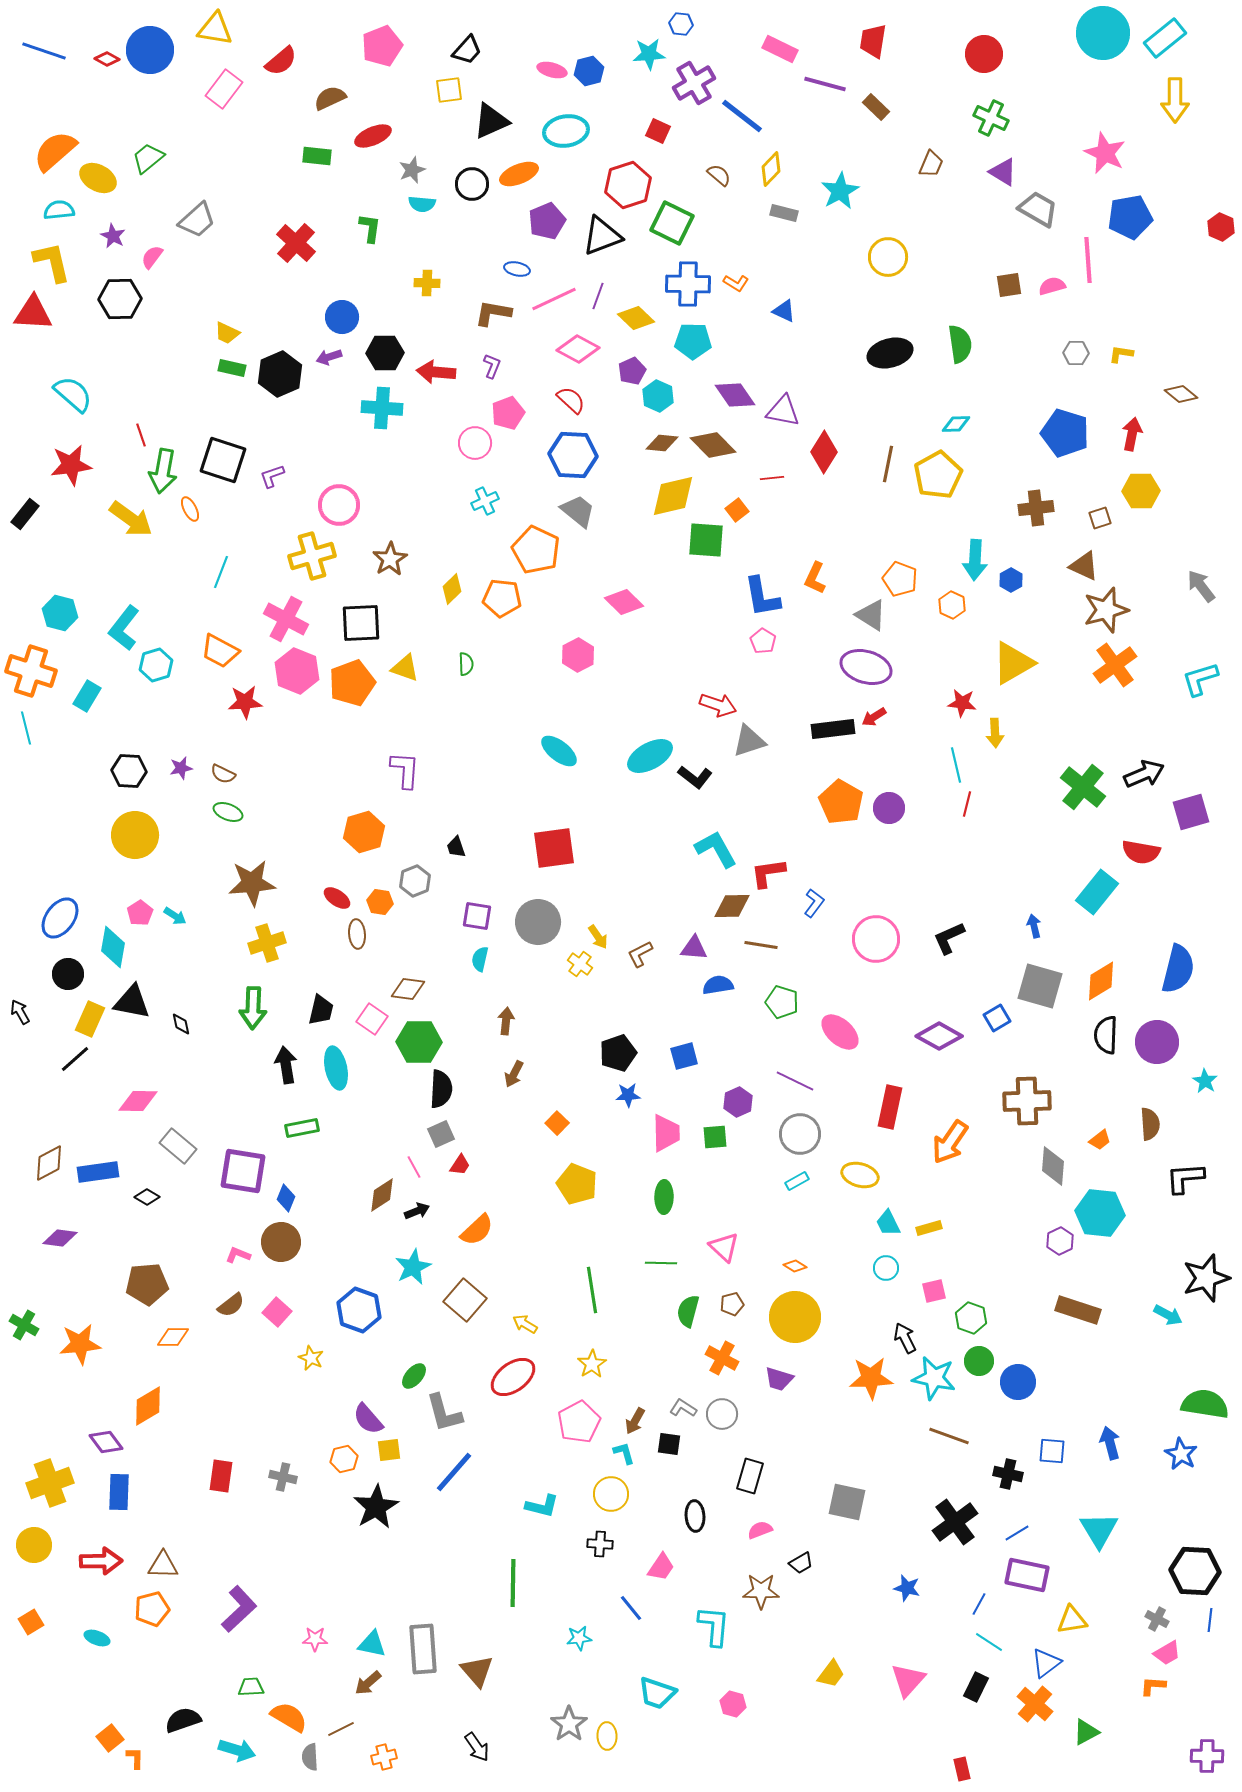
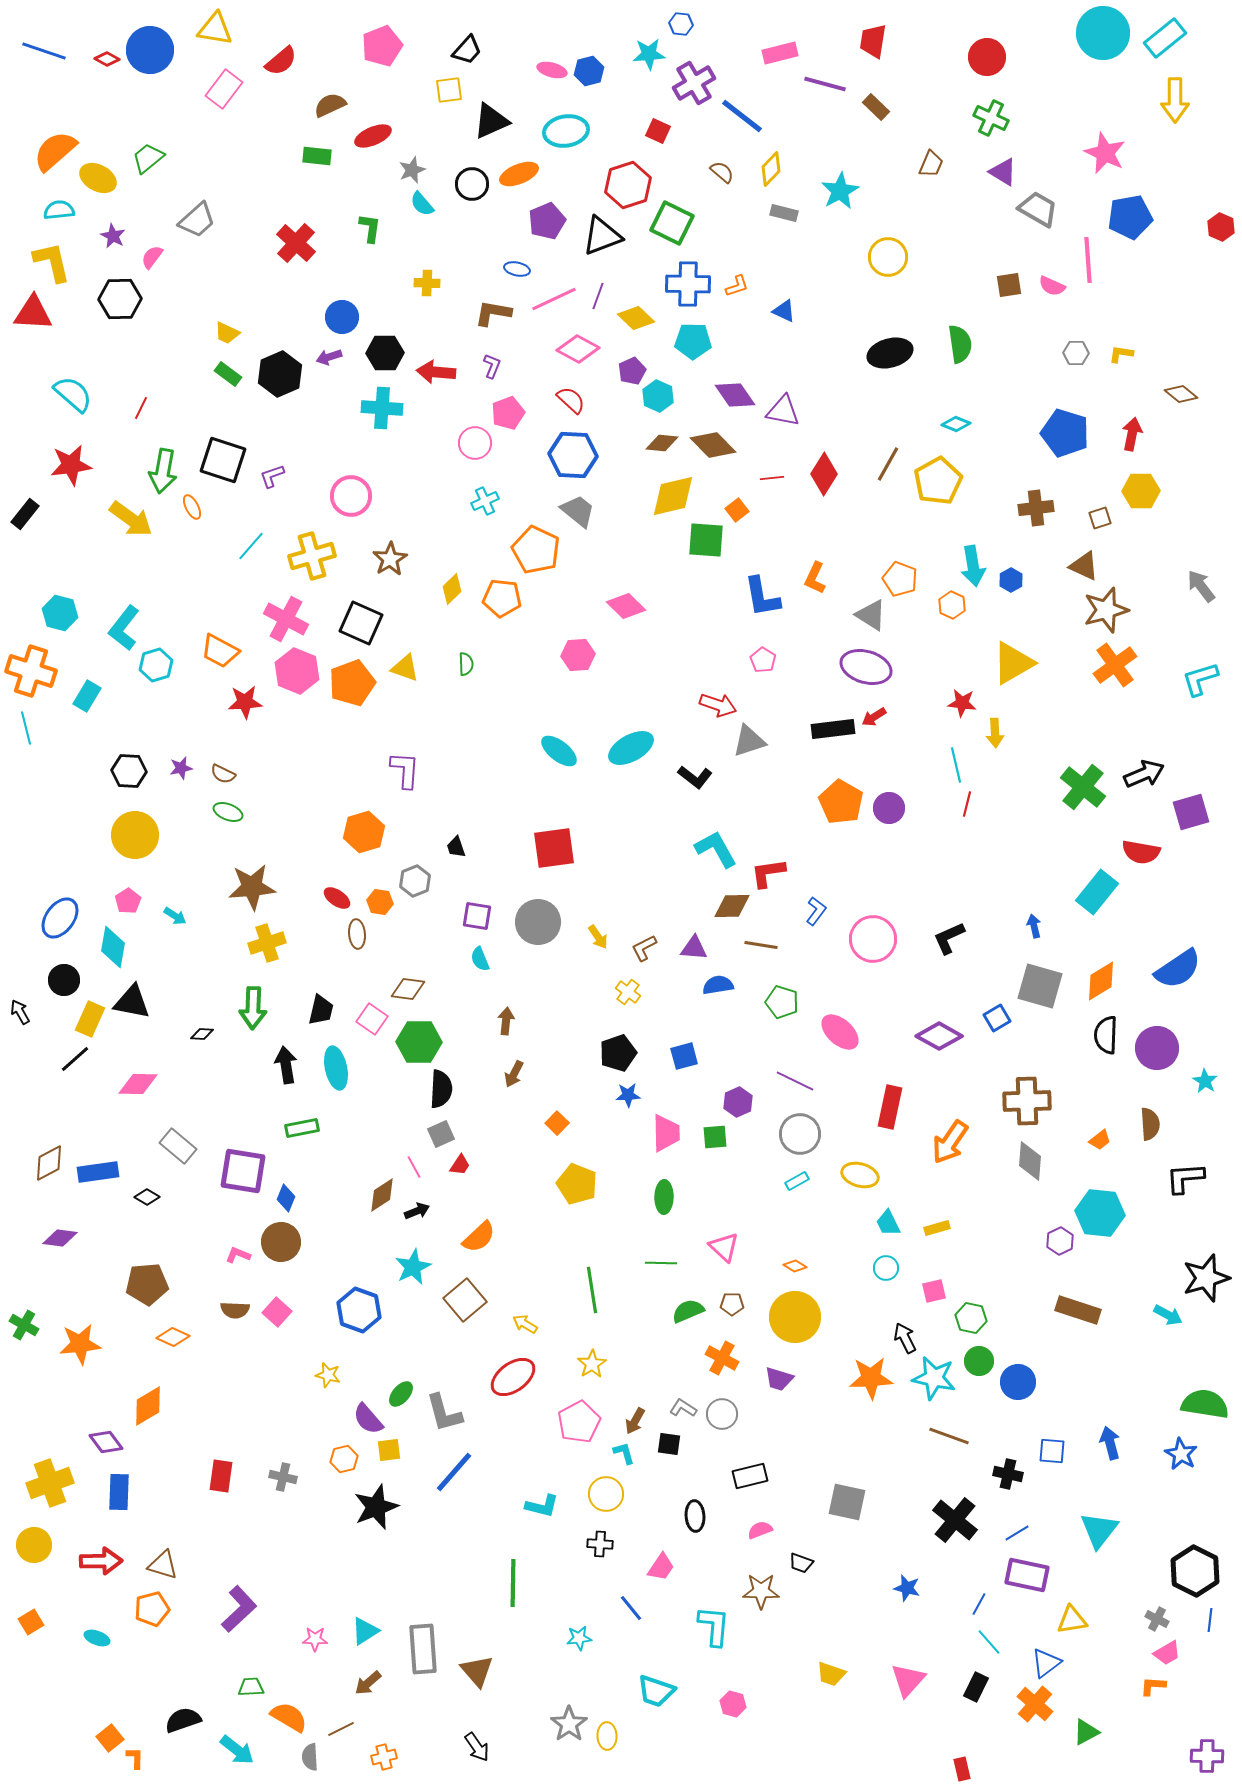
pink rectangle at (780, 49): moved 4 px down; rotated 40 degrees counterclockwise
red circle at (984, 54): moved 3 px right, 3 px down
brown semicircle at (330, 98): moved 7 px down
brown semicircle at (719, 175): moved 3 px right, 3 px up
cyan semicircle at (422, 204): rotated 44 degrees clockwise
orange L-shape at (736, 283): moved 1 px right, 3 px down; rotated 50 degrees counterclockwise
pink semicircle at (1052, 286): rotated 140 degrees counterclockwise
green rectangle at (232, 368): moved 4 px left, 6 px down; rotated 24 degrees clockwise
cyan diamond at (956, 424): rotated 24 degrees clockwise
red line at (141, 435): moved 27 px up; rotated 45 degrees clockwise
red diamond at (824, 452): moved 22 px down
brown line at (888, 464): rotated 18 degrees clockwise
yellow pentagon at (938, 475): moved 6 px down
pink circle at (339, 505): moved 12 px right, 9 px up
orange ellipse at (190, 509): moved 2 px right, 2 px up
cyan arrow at (975, 560): moved 2 px left, 6 px down; rotated 12 degrees counterclockwise
cyan line at (221, 572): moved 30 px right, 26 px up; rotated 20 degrees clockwise
pink diamond at (624, 602): moved 2 px right, 4 px down
black square at (361, 623): rotated 27 degrees clockwise
pink pentagon at (763, 641): moved 19 px down
pink hexagon at (578, 655): rotated 24 degrees clockwise
cyan ellipse at (650, 756): moved 19 px left, 8 px up
brown star at (252, 883): moved 4 px down
blue L-shape at (814, 903): moved 2 px right, 8 px down
pink pentagon at (140, 913): moved 12 px left, 12 px up
pink circle at (876, 939): moved 3 px left
brown L-shape at (640, 954): moved 4 px right, 6 px up
cyan semicircle at (480, 959): rotated 35 degrees counterclockwise
yellow cross at (580, 964): moved 48 px right, 28 px down
blue semicircle at (1178, 969): rotated 42 degrees clockwise
black circle at (68, 974): moved 4 px left, 6 px down
black diamond at (181, 1024): moved 21 px right, 10 px down; rotated 75 degrees counterclockwise
purple circle at (1157, 1042): moved 6 px down
pink diamond at (138, 1101): moved 17 px up
gray diamond at (1053, 1166): moved 23 px left, 5 px up
yellow rectangle at (929, 1228): moved 8 px right
orange semicircle at (477, 1230): moved 2 px right, 7 px down
brown square at (465, 1300): rotated 9 degrees clockwise
brown pentagon at (732, 1304): rotated 15 degrees clockwise
brown semicircle at (231, 1305): moved 4 px right, 5 px down; rotated 40 degrees clockwise
green semicircle at (688, 1311): rotated 52 degrees clockwise
green hexagon at (971, 1318): rotated 8 degrees counterclockwise
orange diamond at (173, 1337): rotated 24 degrees clockwise
yellow star at (311, 1358): moved 17 px right, 17 px down; rotated 10 degrees counterclockwise
green ellipse at (414, 1376): moved 13 px left, 18 px down
black rectangle at (750, 1476): rotated 60 degrees clockwise
yellow circle at (611, 1494): moved 5 px left
black star at (376, 1507): rotated 9 degrees clockwise
black cross at (955, 1522): moved 2 px up; rotated 15 degrees counterclockwise
cyan triangle at (1099, 1530): rotated 9 degrees clockwise
black trapezoid at (801, 1563): rotated 50 degrees clockwise
brown triangle at (163, 1565): rotated 16 degrees clockwise
black hexagon at (1195, 1571): rotated 24 degrees clockwise
cyan line at (989, 1642): rotated 16 degrees clockwise
cyan triangle at (372, 1644): moved 7 px left, 13 px up; rotated 44 degrees counterclockwise
yellow trapezoid at (831, 1674): rotated 72 degrees clockwise
cyan trapezoid at (657, 1693): moved 1 px left, 2 px up
cyan arrow at (237, 1750): rotated 21 degrees clockwise
